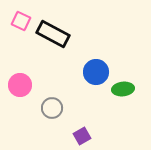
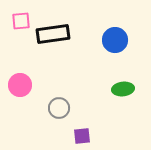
pink square: rotated 30 degrees counterclockwise
black rectangle: rotated 36 degrees counterclockwise
blue circle: moved 19 px right, 32 px up
gray circle: moved 7 px right
purple square: rotated 24 degrees clockwise
